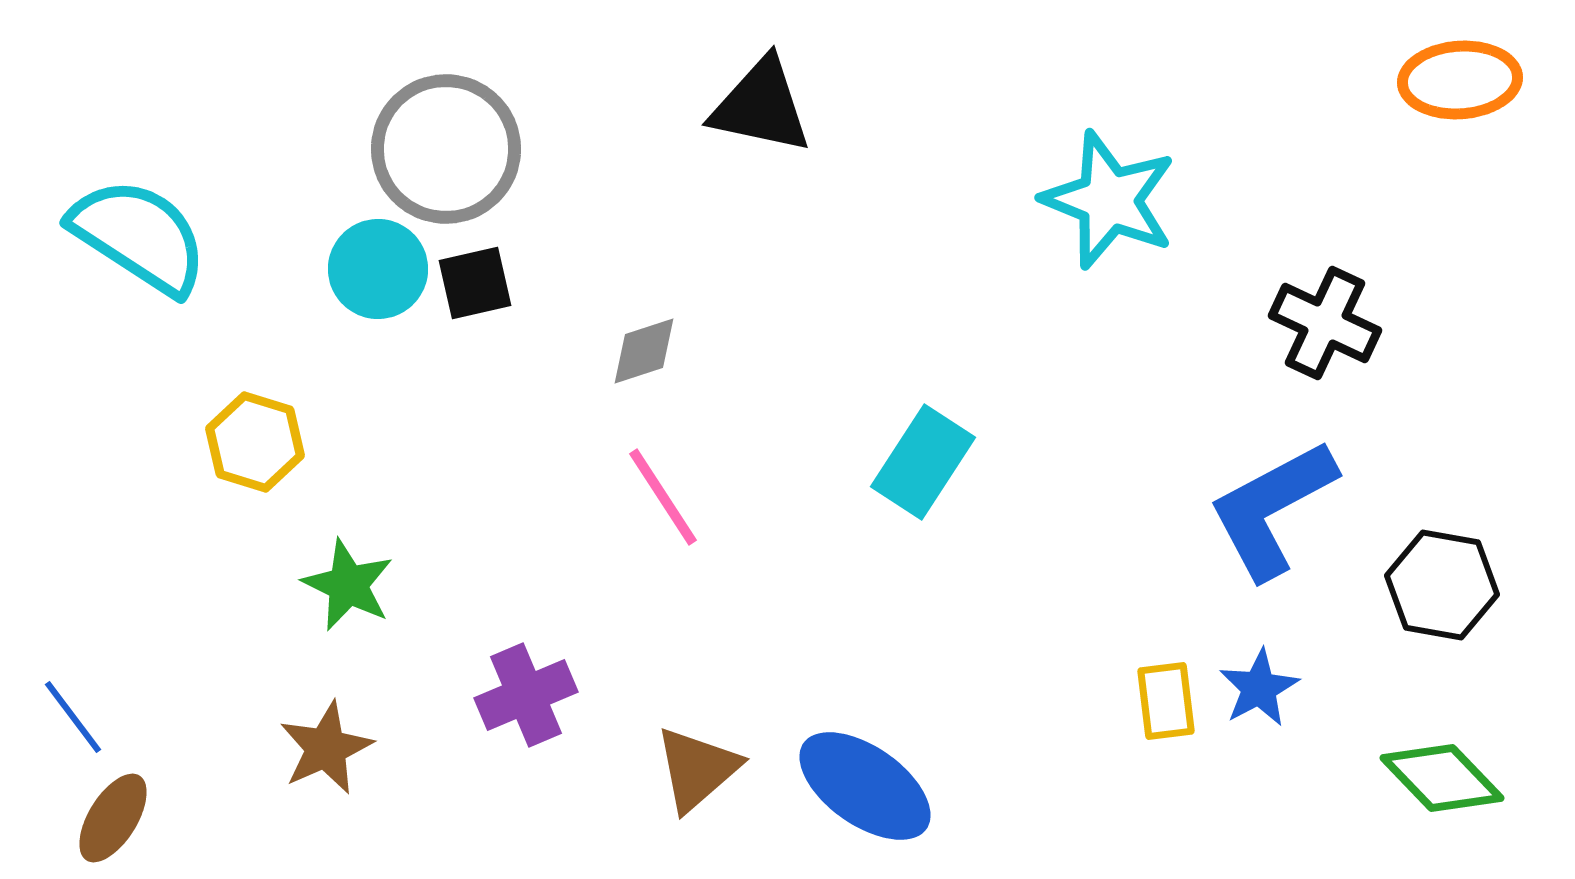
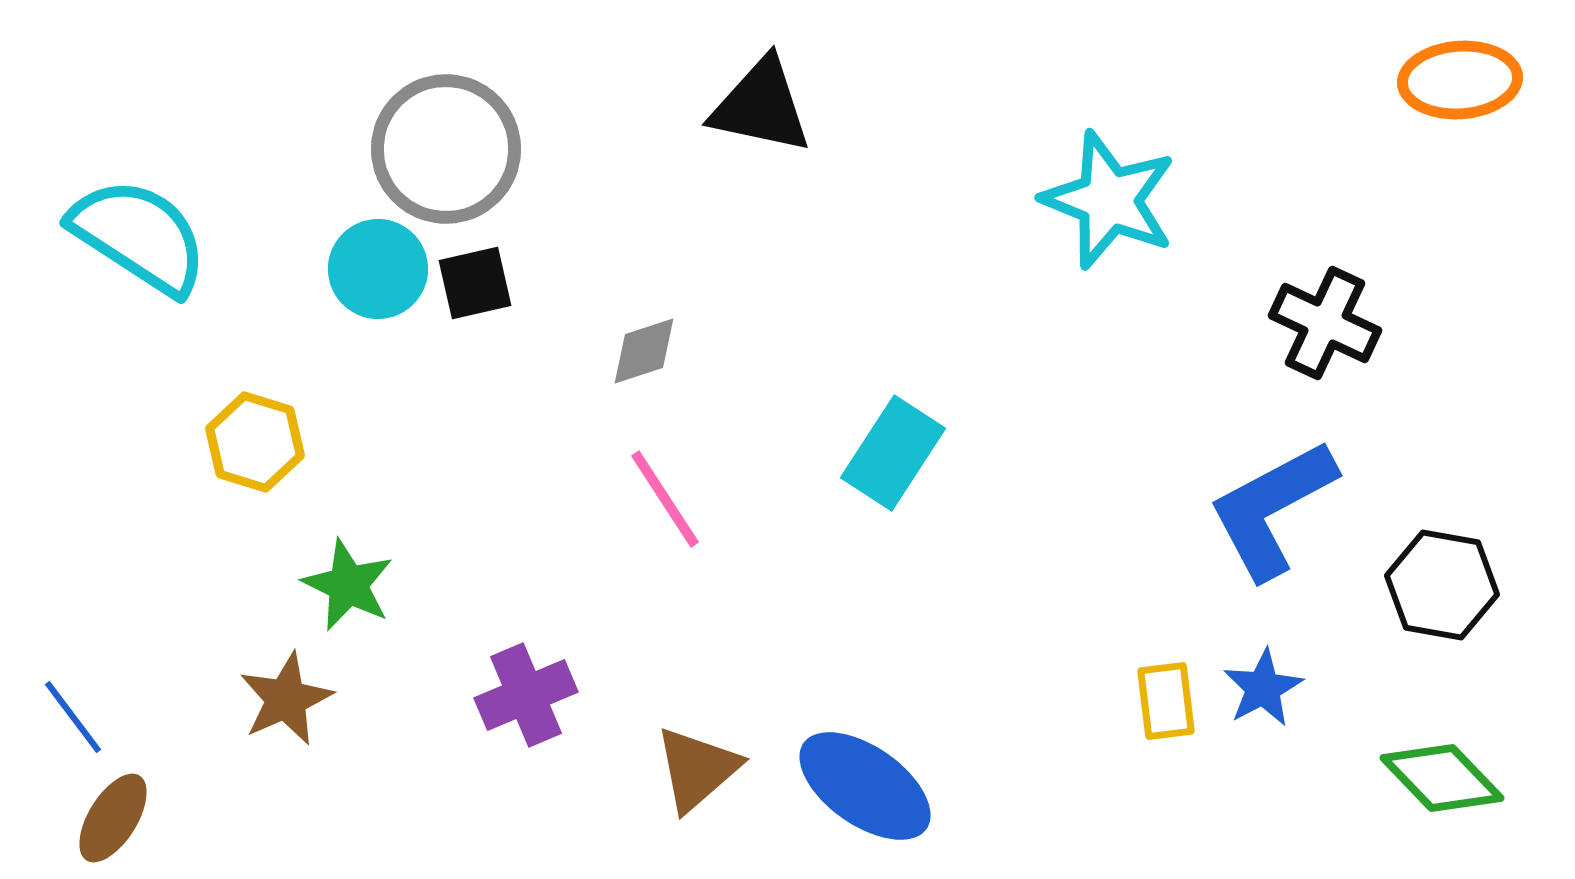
cyan rectangle: moved 30 px left, 9 px up
pink line: moved 2 px right, 2 px down
blue star: moved 4 px right
brown star: moved 40 px left, 49 px up
